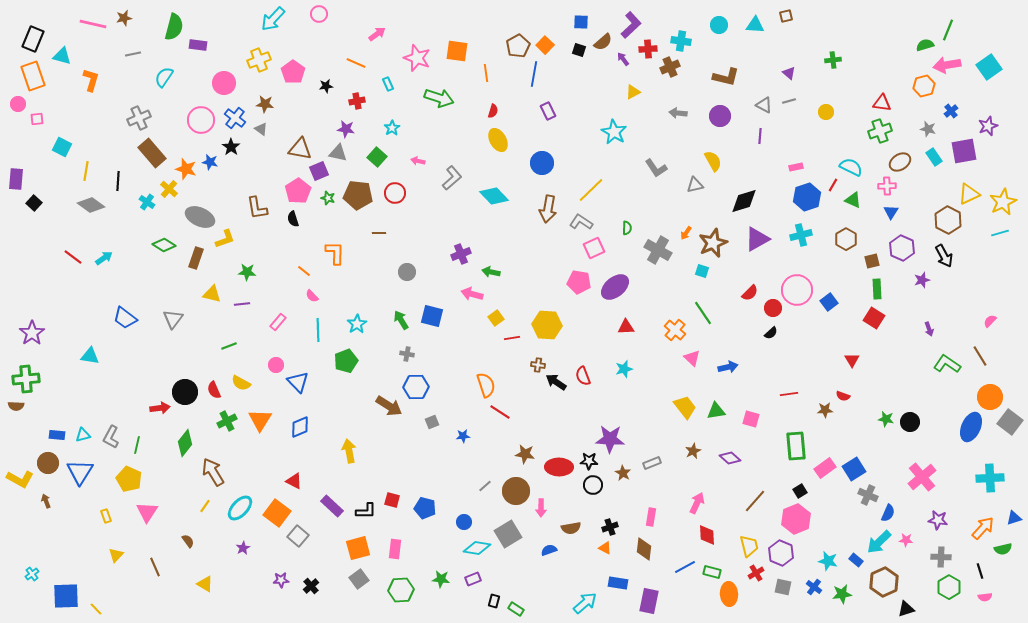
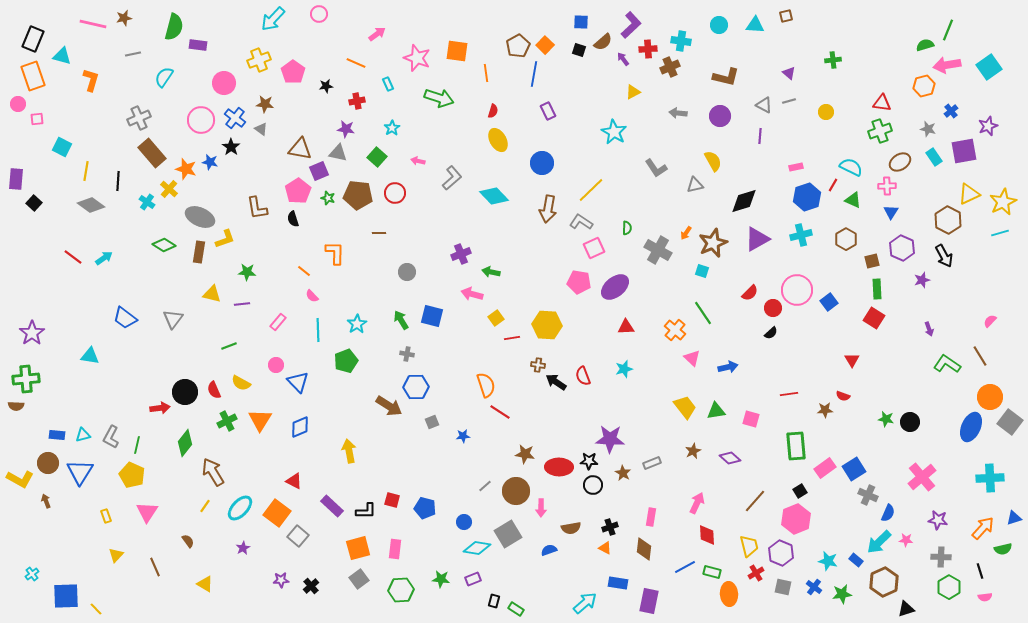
brown rectangle at (196, 258): moved 3 px right, 6 px up; rotated 10 degrees counterclockwise
yellow pentagon at (129, 479): moved 3 px right, 4 px up
